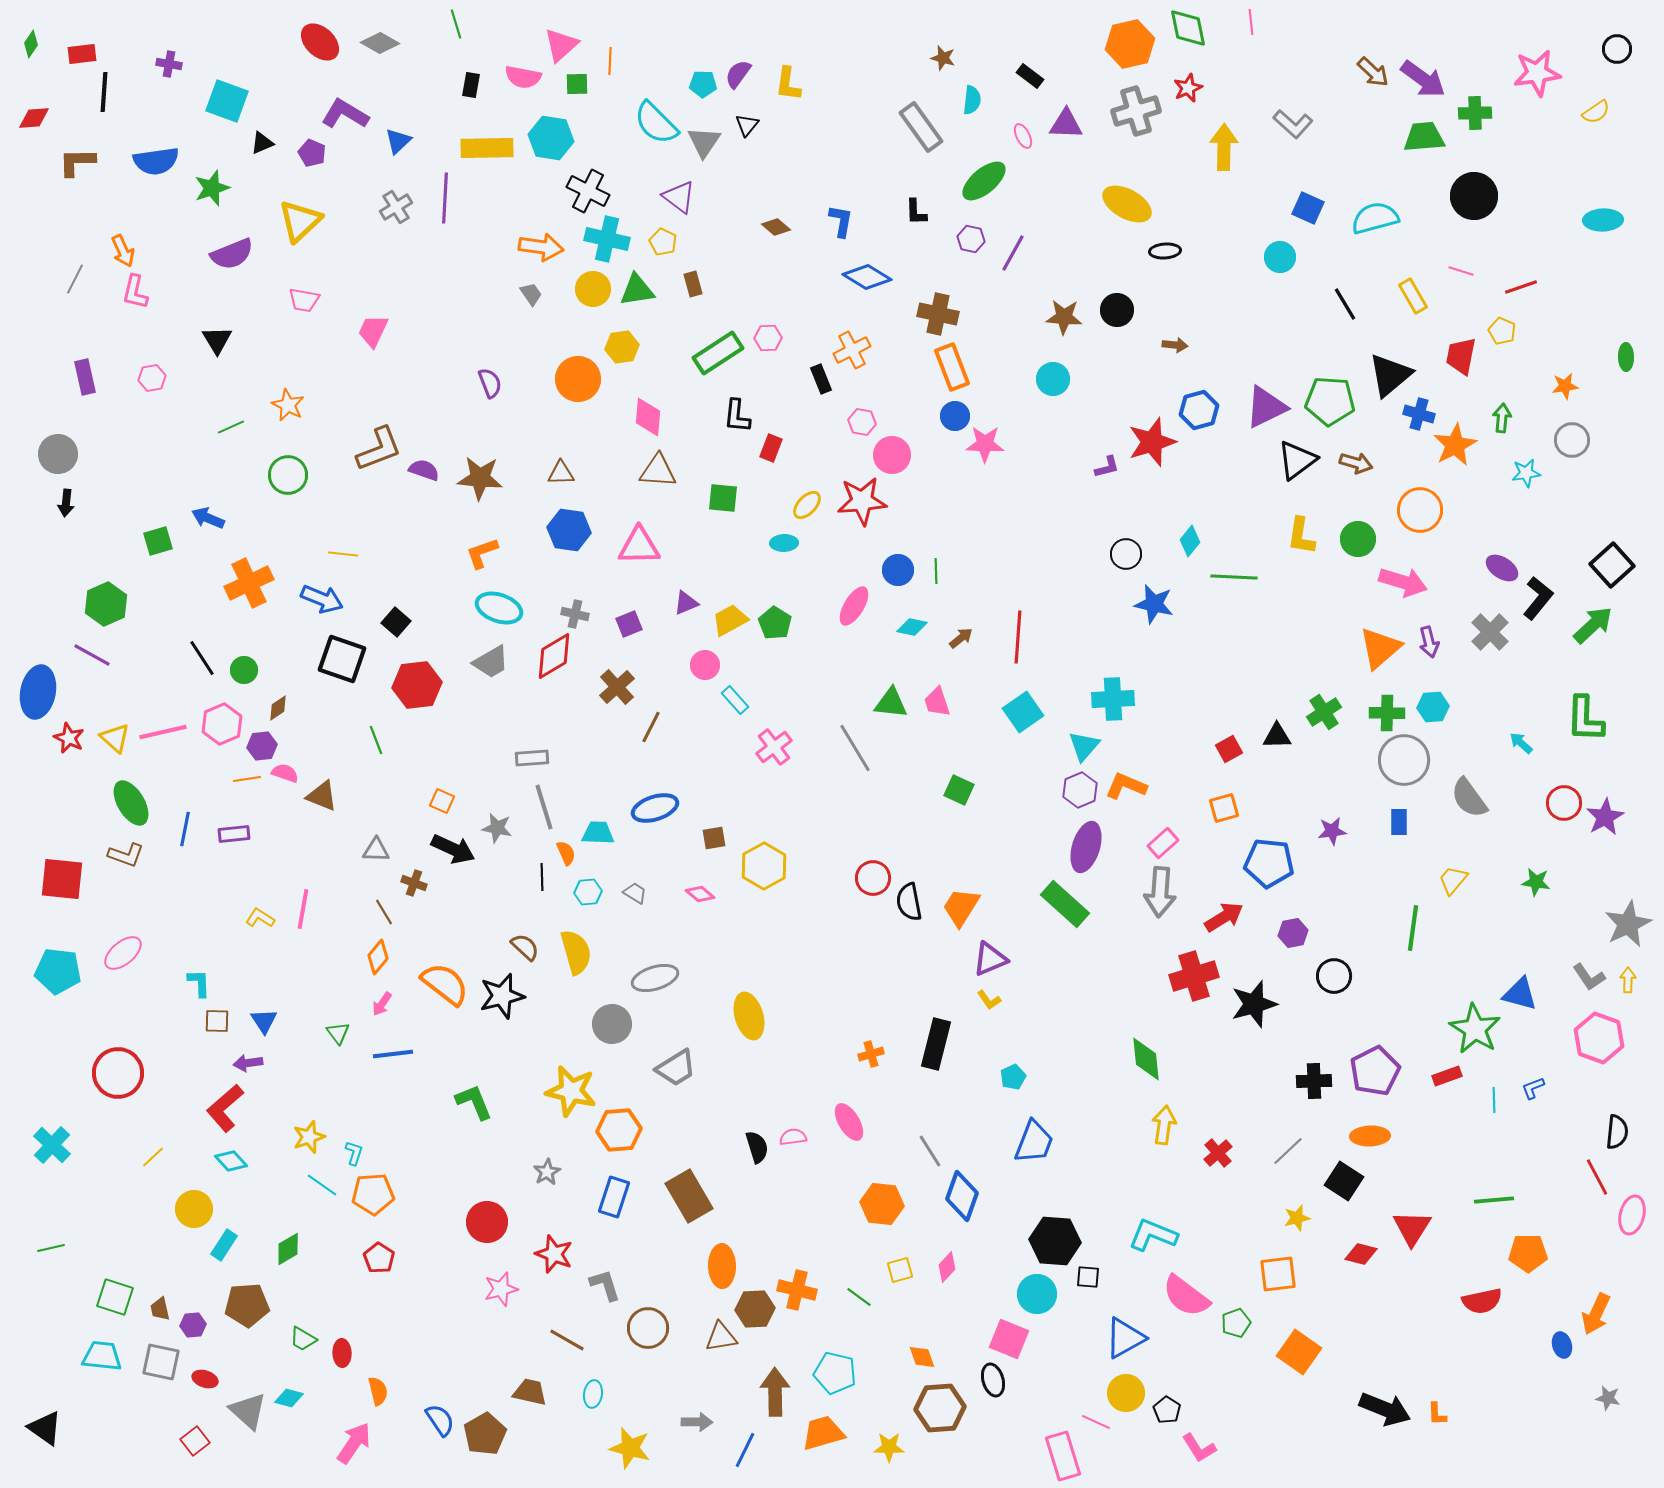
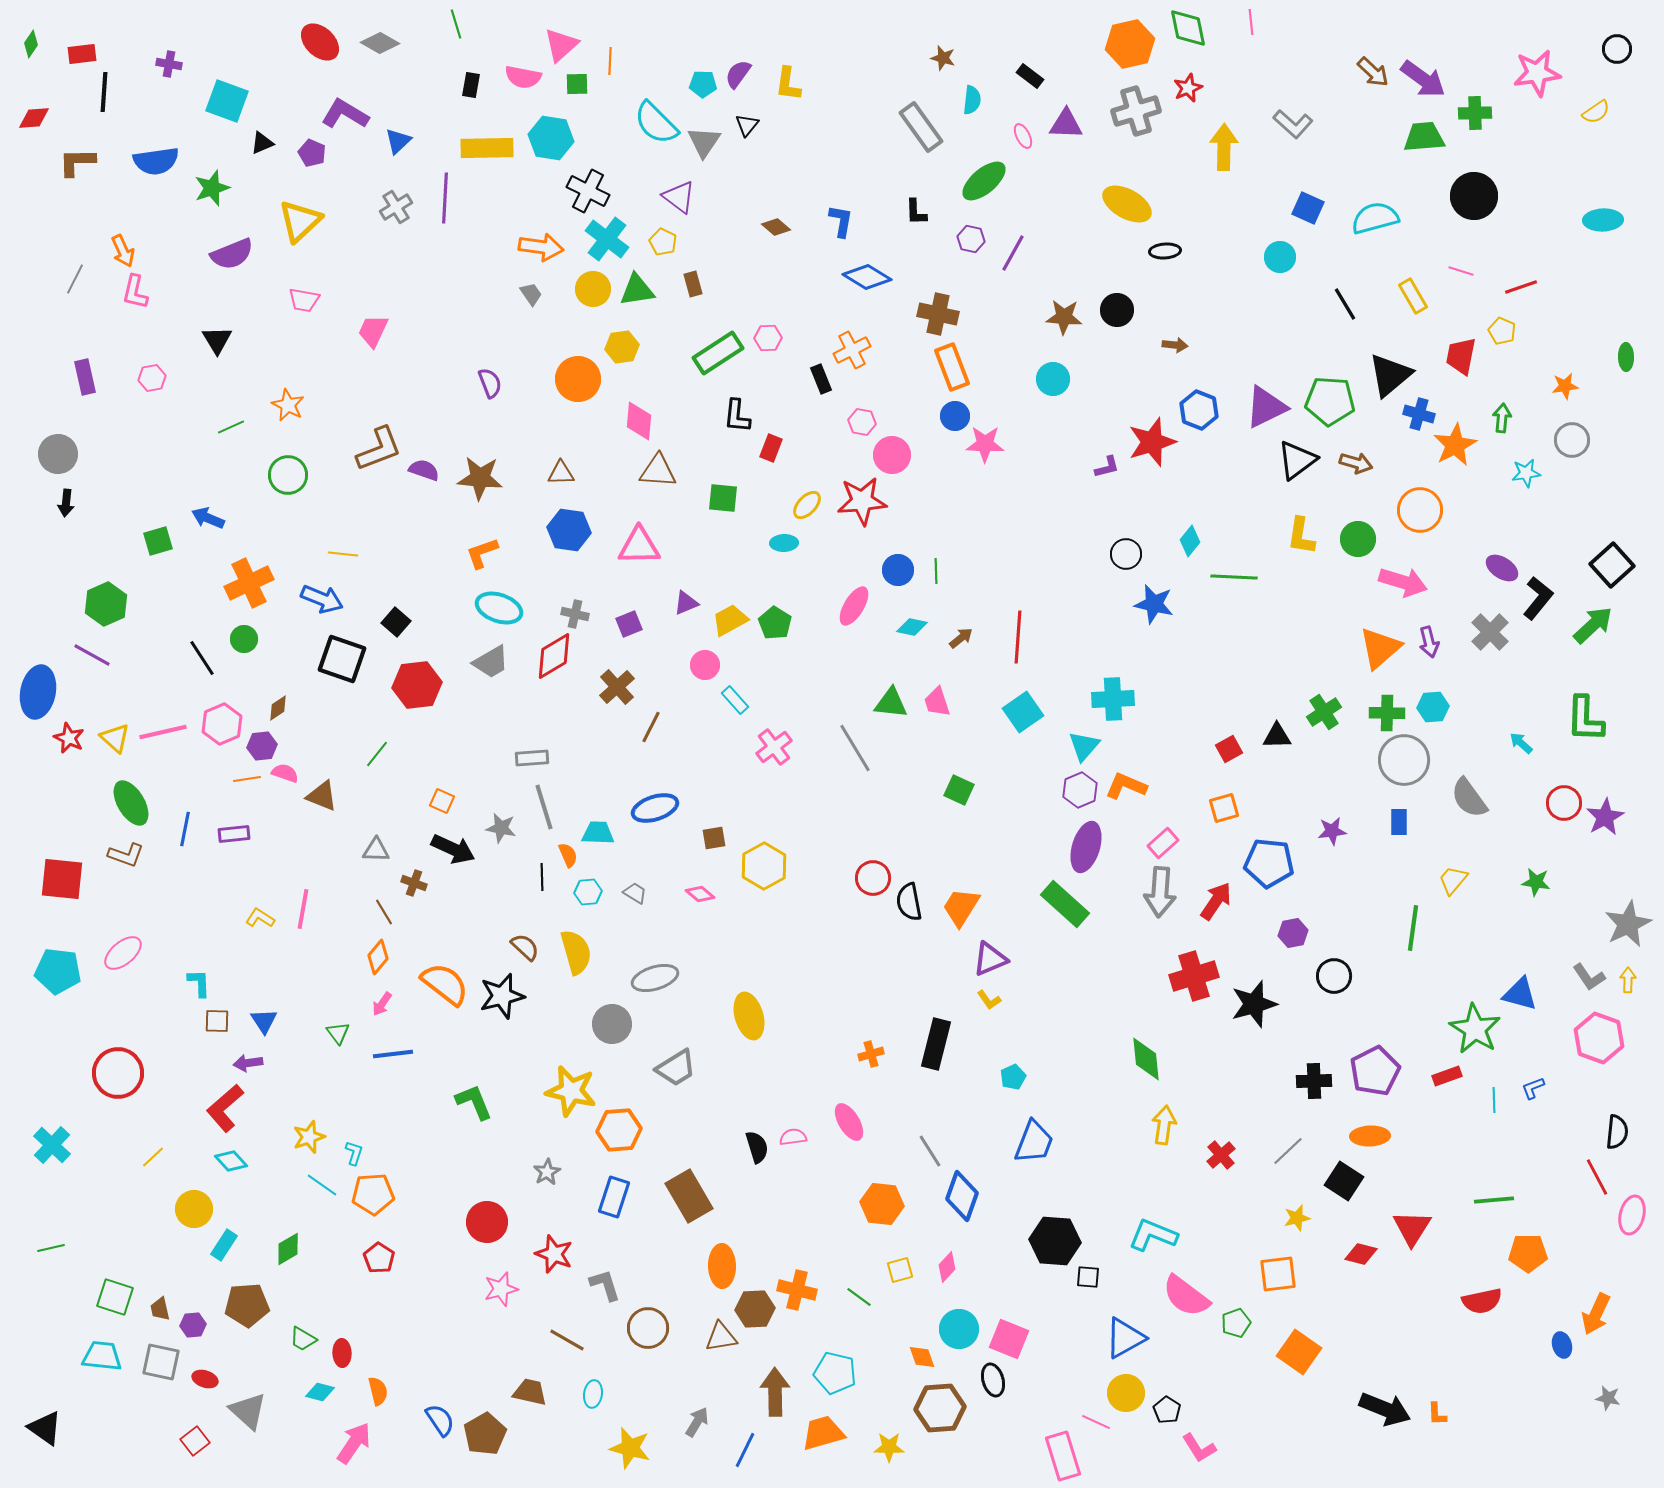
cyan cross at (607, 239): rotated 24 degrees clockwise
blue hexagon at (1199, 410): rotated 24 degrees counterclockwise
pink diamond at (648, 417): moved 9 px left, 4 px down
green circle at (244, 670): moved 31 px up
green line at (376, 740): moved 1 px right, 14 px down; rotated 60 degrees clockwise
gray star at (497, 828): moved 4 px right
orange semicircle at (566, 853): moved 2 px right, 2 px down
red arrow at (1224, 917): moved 8 px left, 16 px up; rotated 24 degrees counterclockwise
red cross at (1218, 1153): moved 3 px right, 2 px down
cyan circle at (1037, 1294): moved 78 px left, 35 px down
cyan diamond at (289, 1398): moved 31 px right, 6 px up
gray arrow at (697, 1422): rotated 60 degrees counterclockwise
